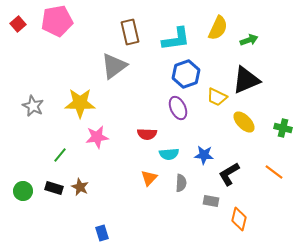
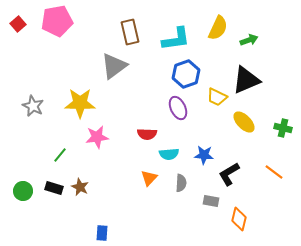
blue rectangle: rotated 21 degrees clockwise
